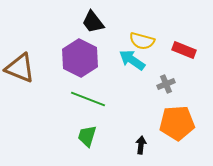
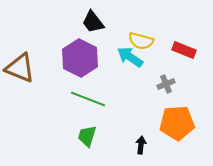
yellow semicircle: moved 1 px left
cyan arrow: moved 2 px left, 3 px up
